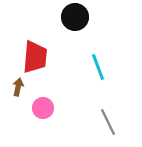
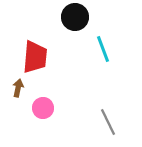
cyan line: moved 5 px right, 18 px up
brown arrow: moved 1 px down
